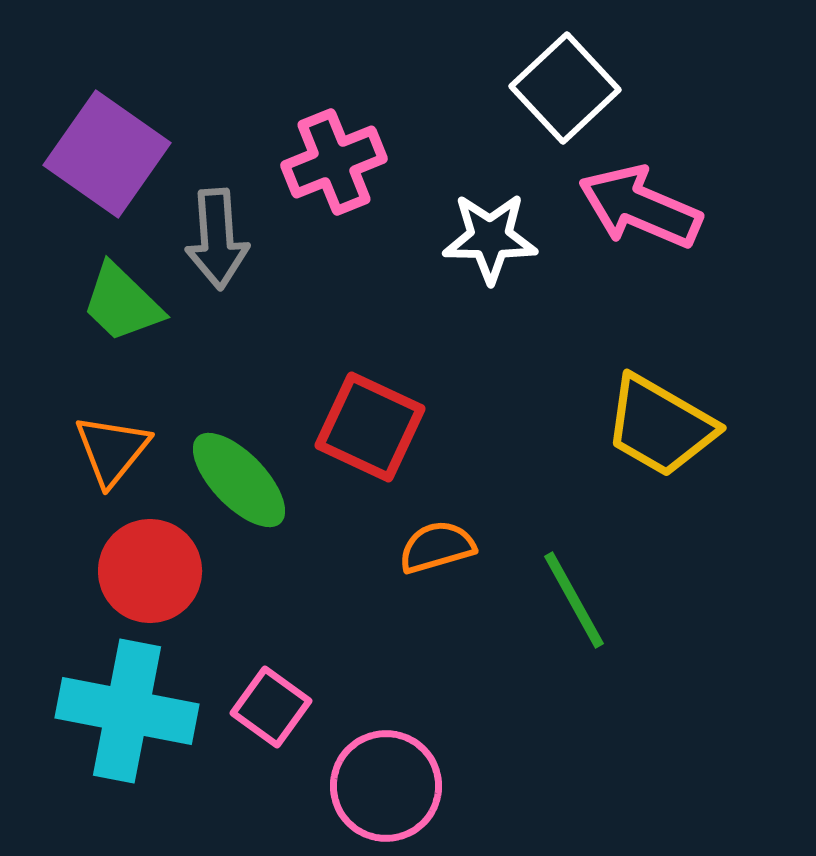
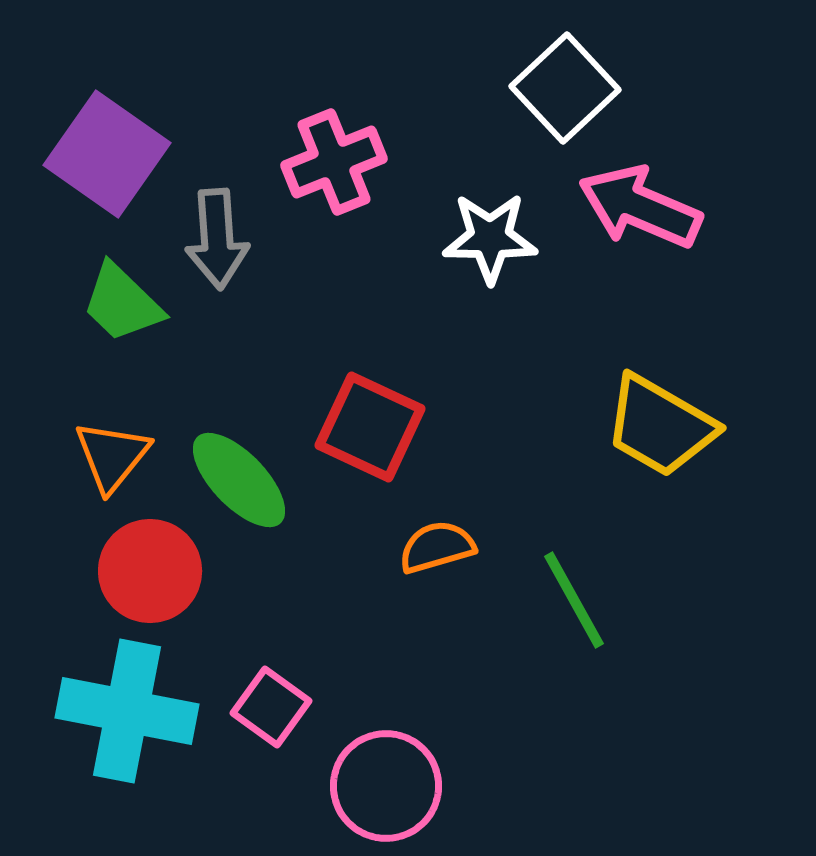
orange triangle: moved 6 px down
